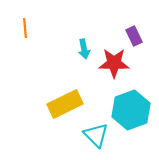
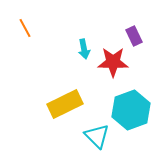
orange line: rotated 24 degrees counterclockwise
red star: moved 1 px left, 1 px up
cyan triangle: moved 1 px right, 1 px down
